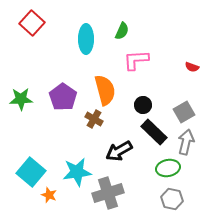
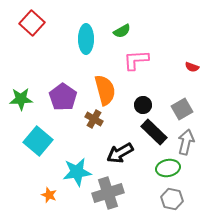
green semicircle: rotated 36 degrees clockwise
gray square: moved 2 px left, 3 px up
black arrow: moved 1 px right, 2 px down
cyan square: moved 7 px right, 31 px up
